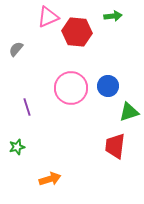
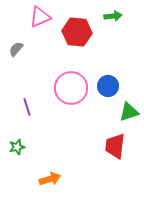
pink triangle: moved 8 px left
